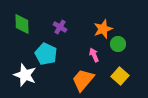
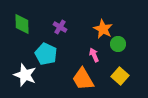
orange star: rotated 24 degrees counterclockwise
orange trapezoid: moved 1 px up; rotated 70 degrees counterclockwise
